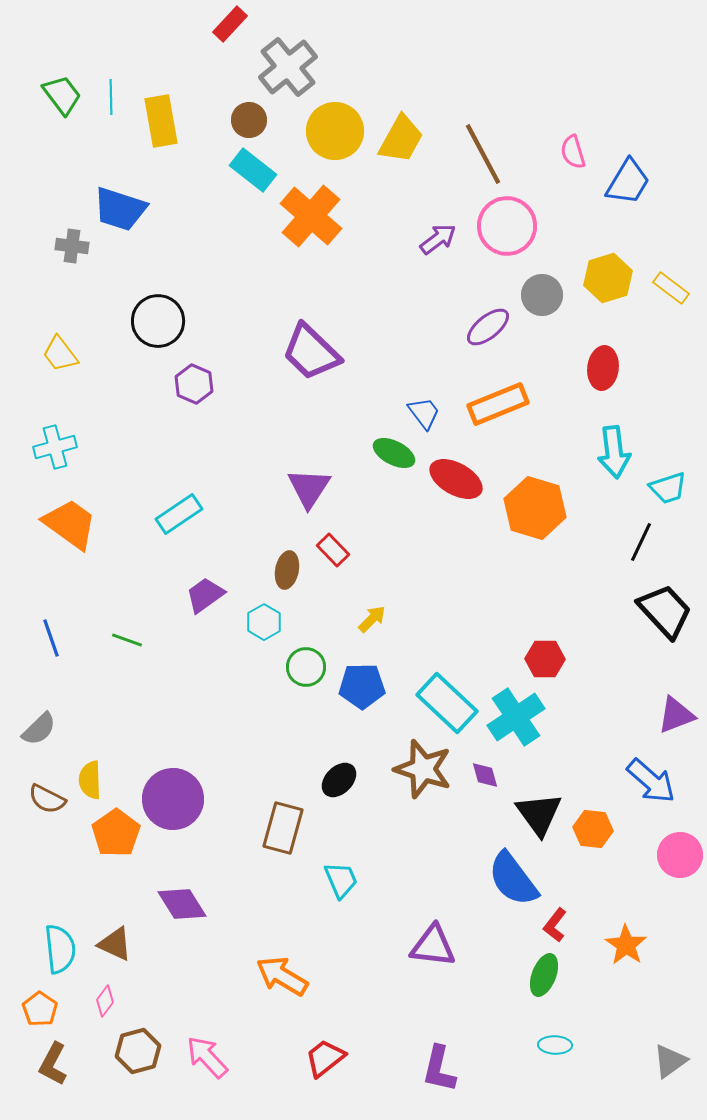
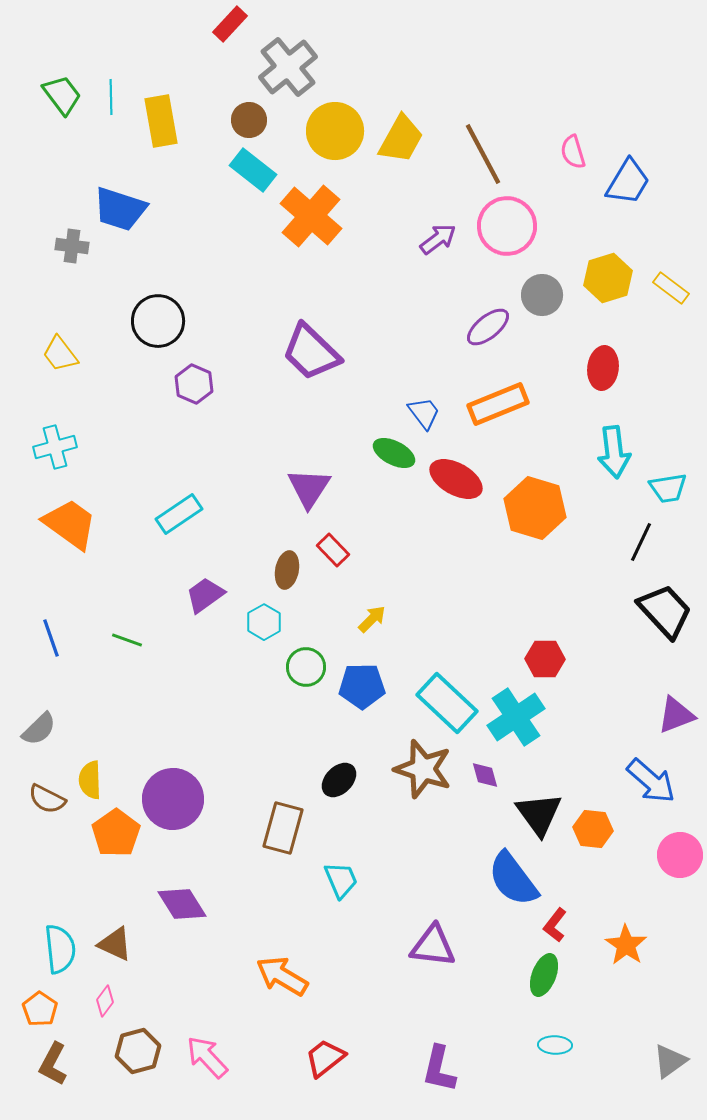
cyan trapezoid at (668, 488): rotated 9 degrees clockwise
